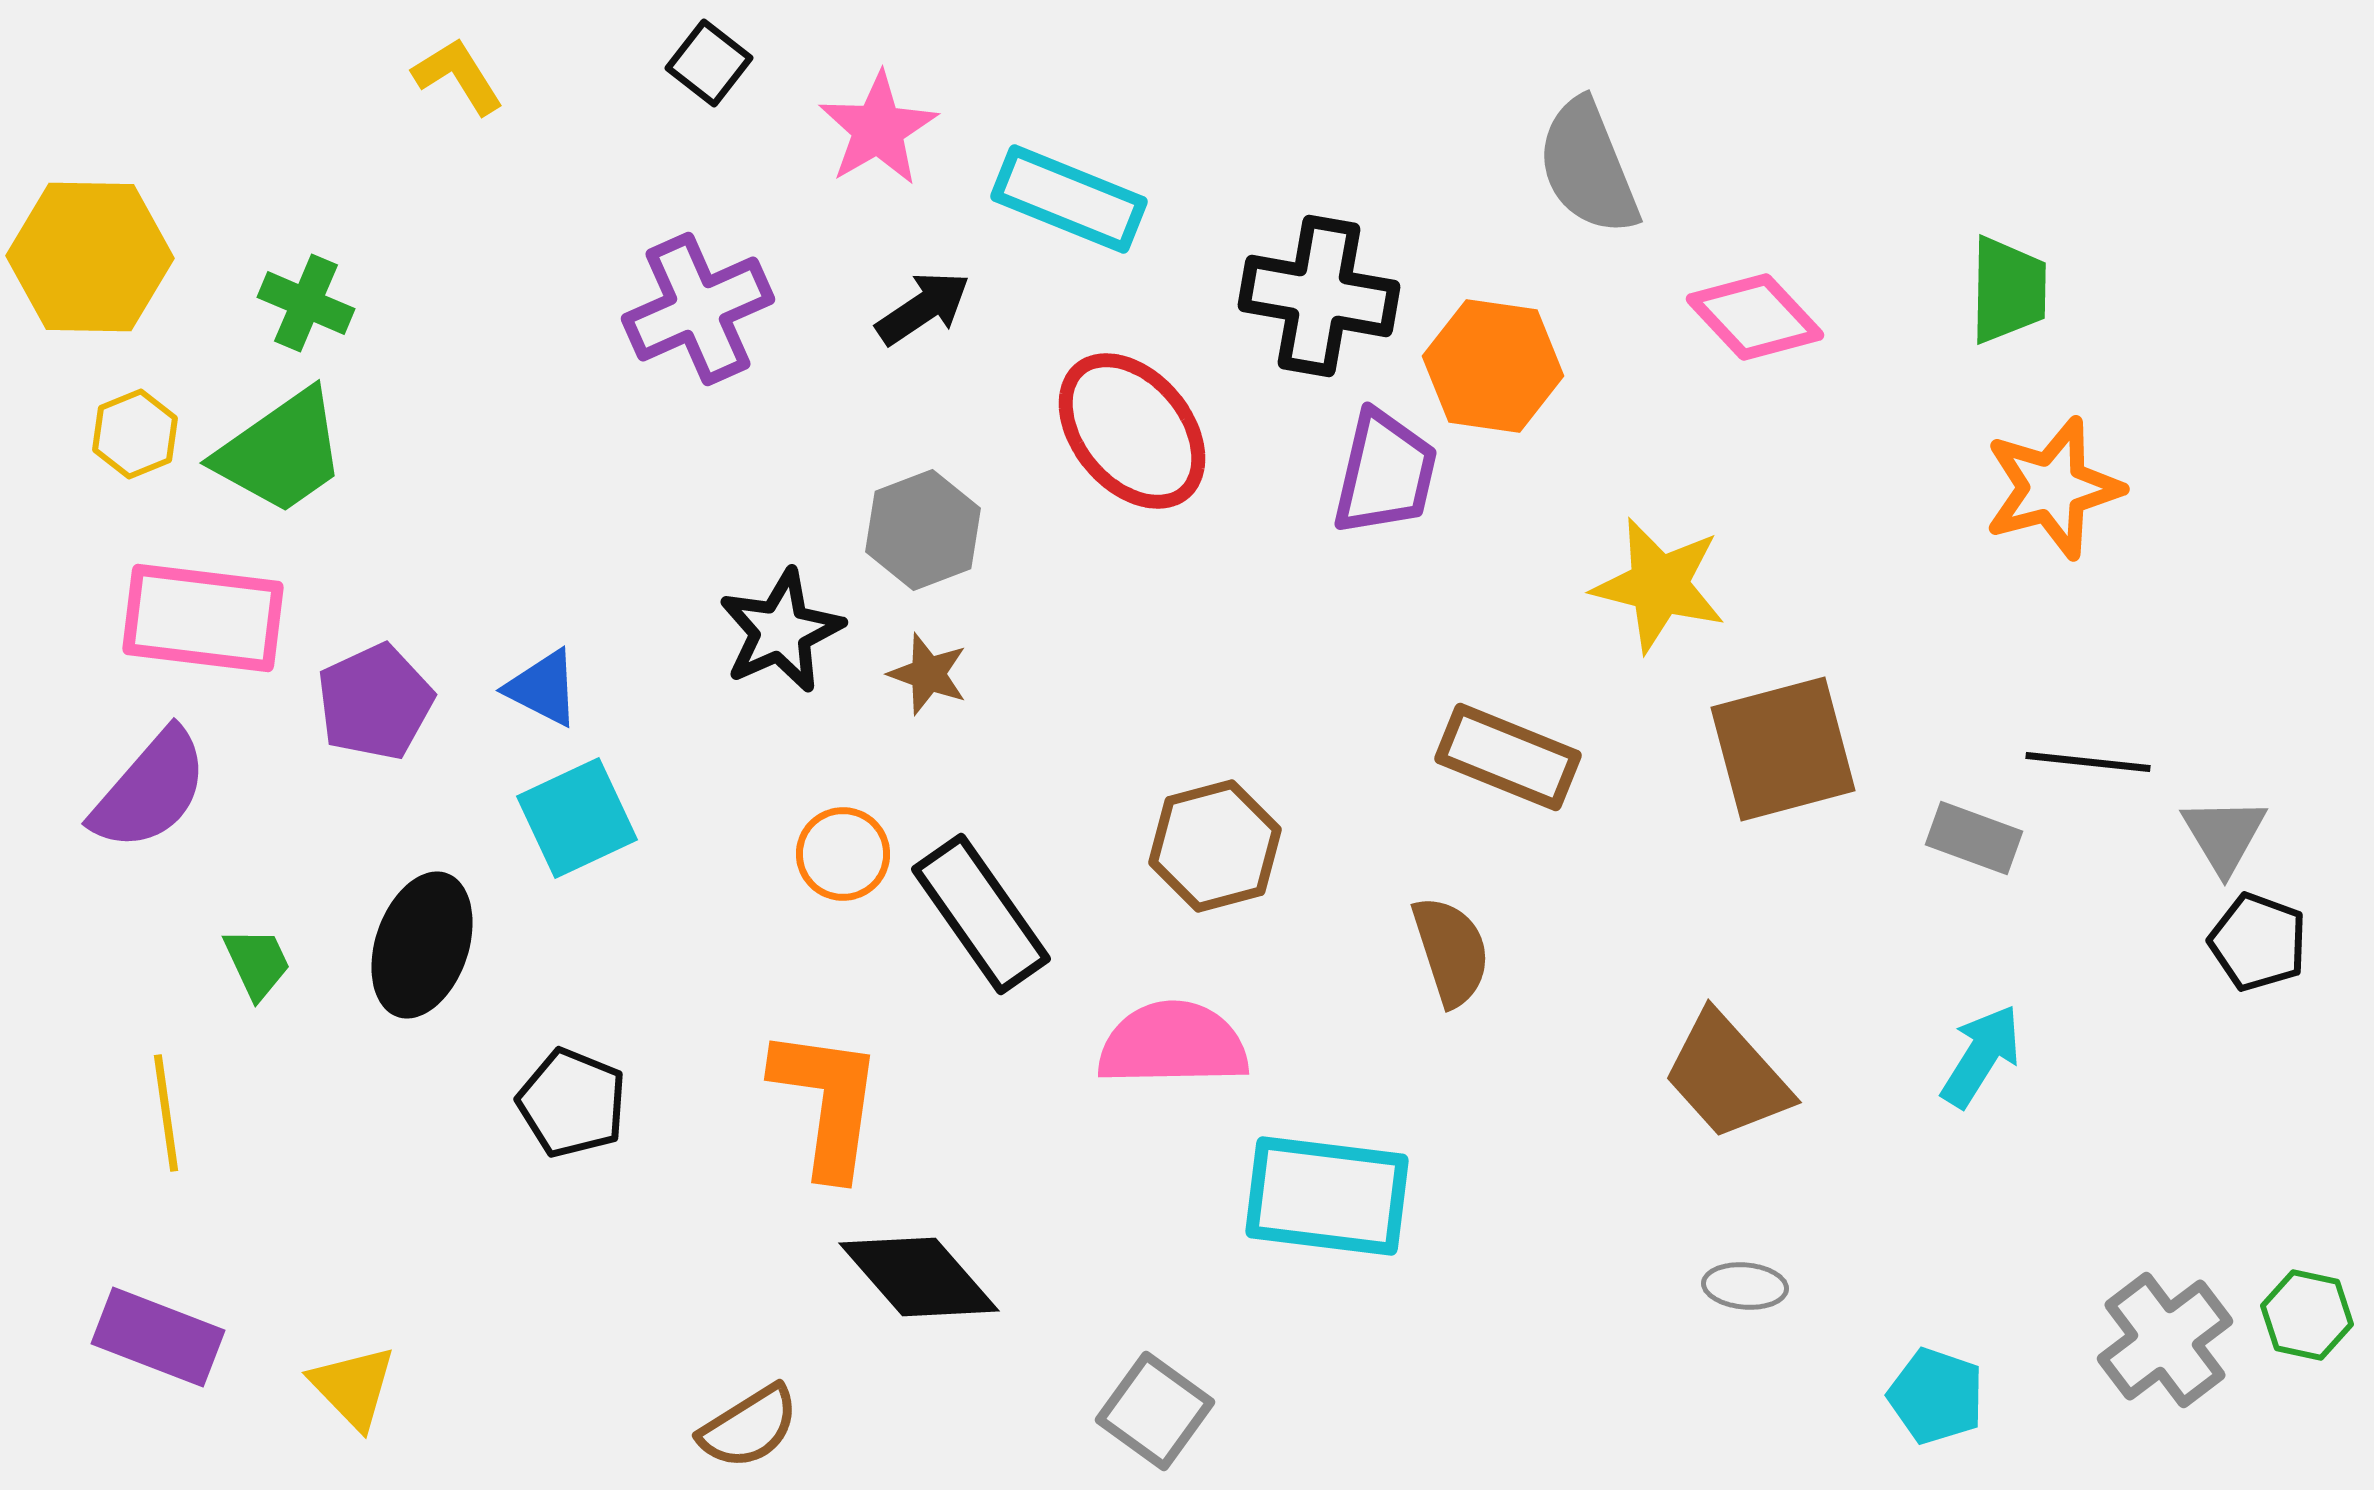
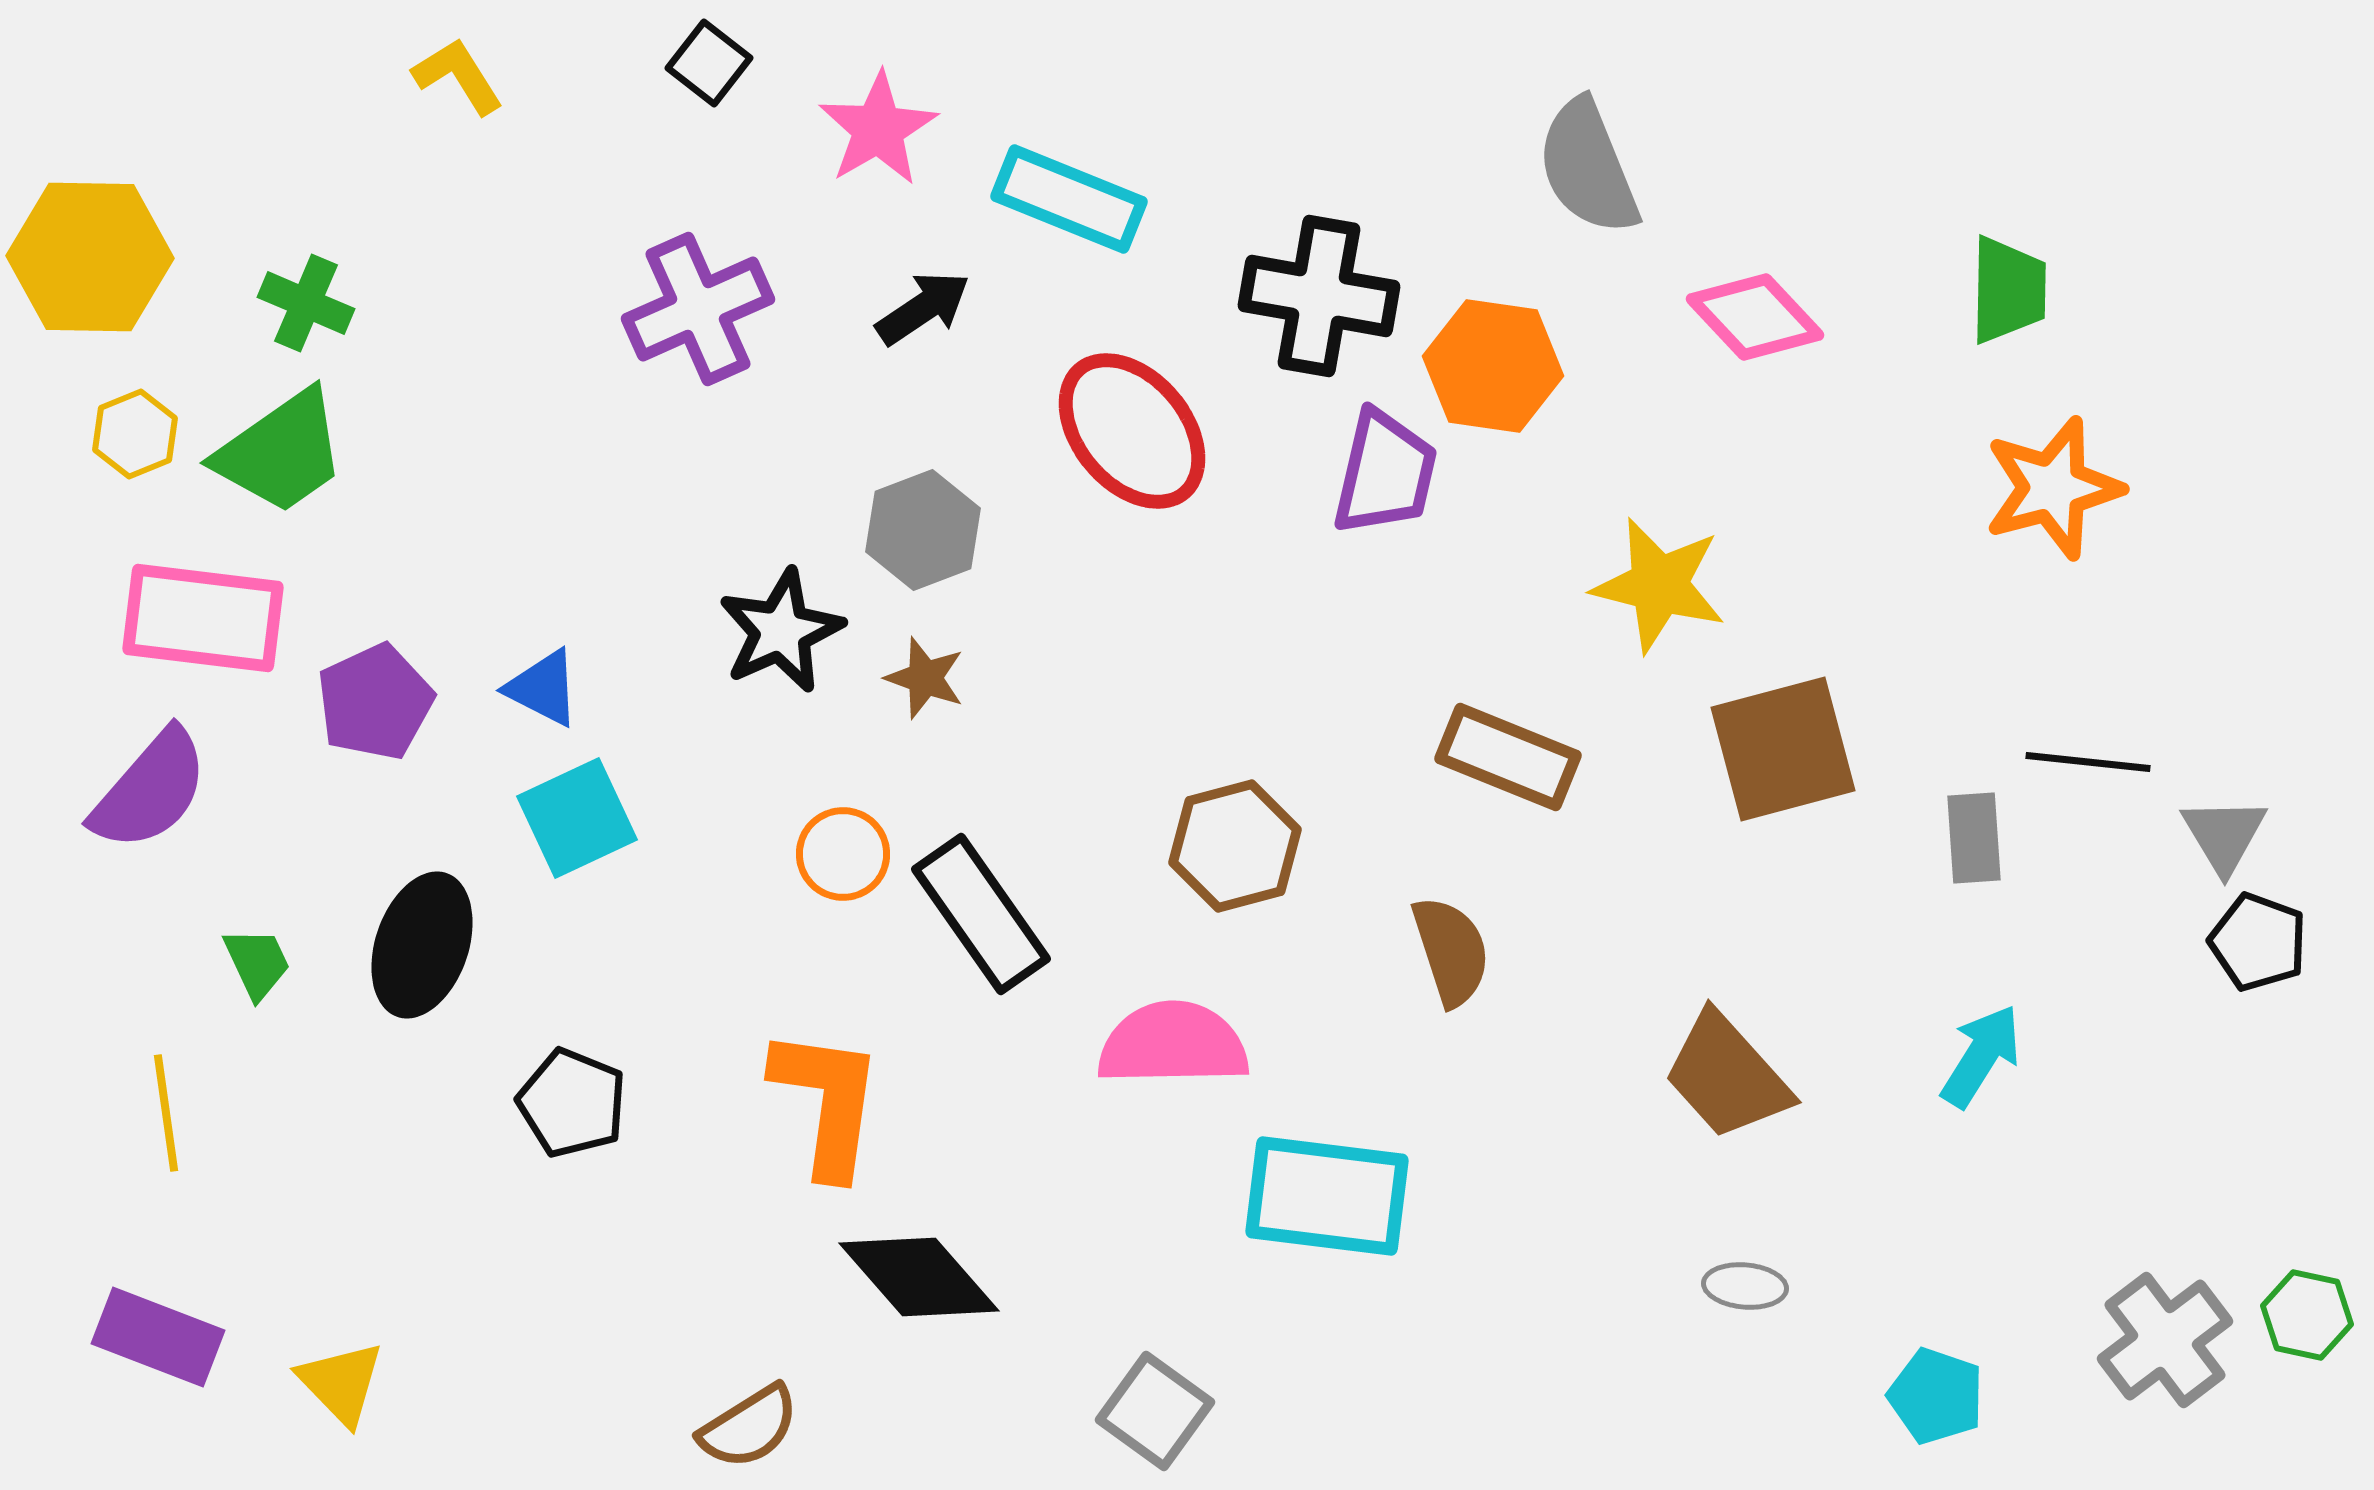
brown star at (928, 674): moved 3 px left, 4 px down
gray rectangle at (1974, 838): rotated 66 degrees clockwise
brown hexagon at (1215, 846): moved 20 px right
yellow triangle at (353, 1387): moved 12 px left, 4 px up
